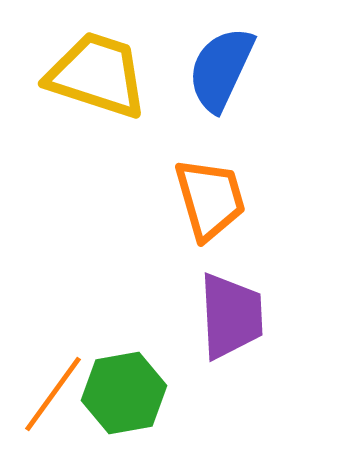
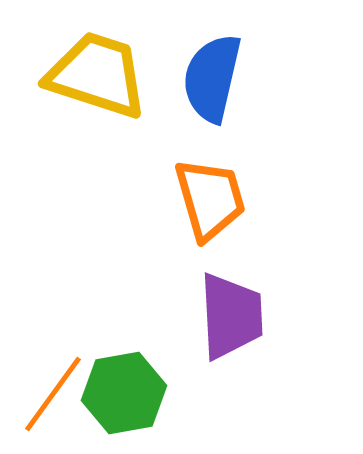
blue semicircle: moved 9 px left, 9 px down; rotated 12 degrees counterclockwise
